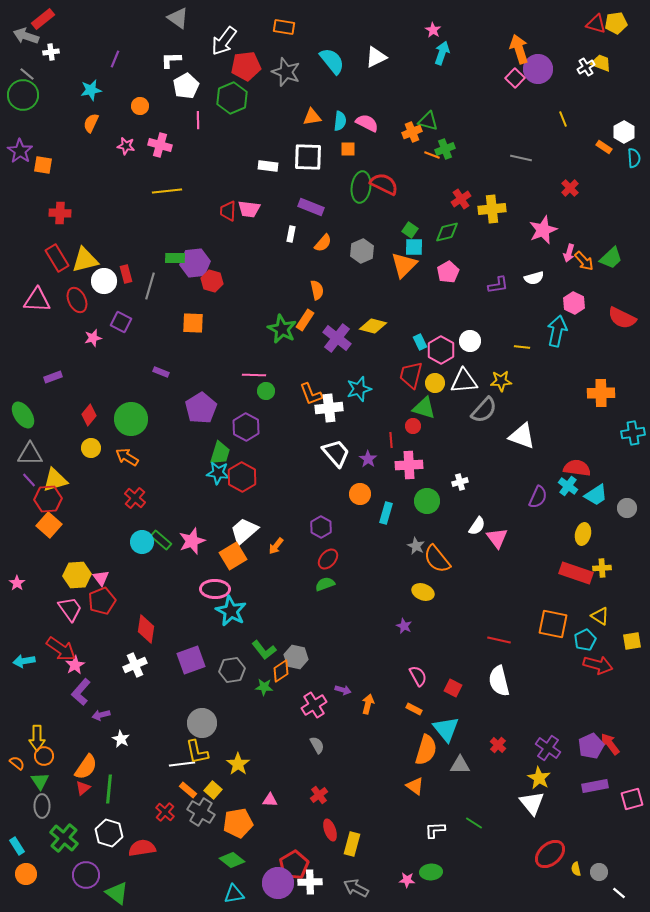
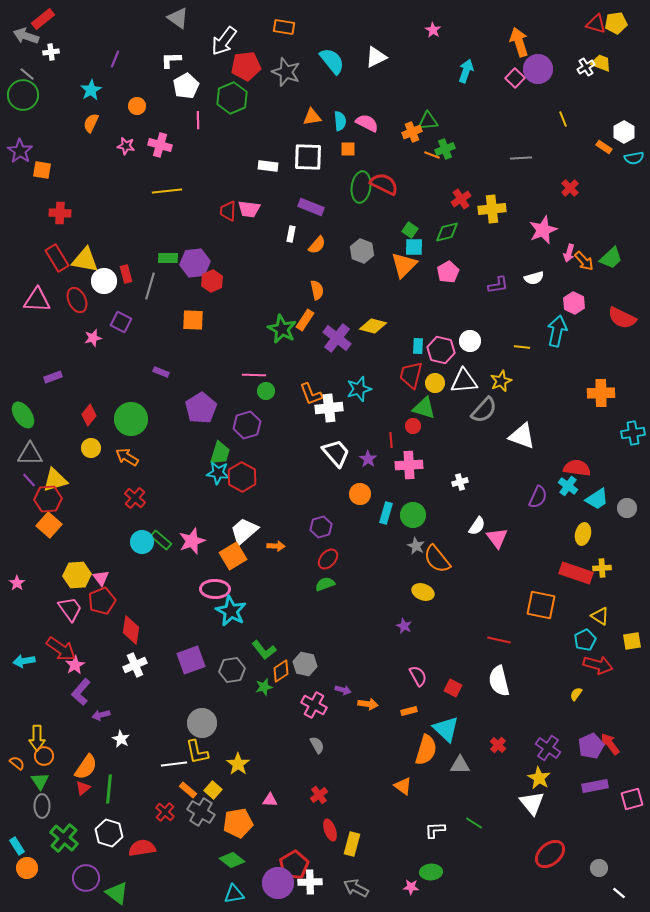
orange arrow at (519, 49): moved 7 px up
cyan arrow at (442, 53): moved 24 px right, 18 px down
cyan star at (91, 90): rotated 20 degrees counterclockwise
orange circle at (140, 106): moved 3 px left
cyan semicircle at (340, 121): rotated 12 degrees counterclockwise
green triangle at (428, 121): rotated 20 degrees counterclockwise
gray line at (521, 158): rotated 15 degrees counterclockwise
cyan semicircle at (634, 158): rotated 84 degrees clockwise
orange square at (43, 165): moved 1 px left, 5 px down
orange semicircle at (323, 243): moved 6 px left, 2 px down
gray hexagon at (362, 251): rotated 15 degrees counterclockwise
green rectangle at (175, 258): moved 7 px left
yellow triangle at (85, 260): rotated 24 degrees clockwise
red hexagon at (212, 281): rotated 20 degrees clockwise
orange square at (193, 323): moved 3 px up
cyan rectangle at (420, 342): moved 2 px left, 4 px down; rotated 28 degrees clockwise
pink hexagon at (441, 350): rotated 16 degrees counterclockwise
yellow star at (501, 381): rotated 20 degrees counterclockwise
purple hexagon at (246, 427): moved 1 px right, 2 px up; rotated 16 degrees clockwise
cyan trapezoid at (596, 495): moved 1 px right, 4 px down
green circle at (427, 501): moved 14 px left, 14 px down
purple hexagon at (321, 527): rotated 15 degrees clockwise
orange arrow at (276, 546): rotated 126 degrees counterclockwise
orange square at (553, 624): moved 12 px left, 19 px up
red diamond at (146, 629): moved 15 px left, 1 px down
gray hexagon at (296, 657): moved 9 px right, 7 px down
green star at (264, 687): rotated 18 degrees counterclockwise
orange arrow at (368, 704): rotated 84 degrees clockwise
pink cross at (314, 705): rotated 30 degrees counterclockwise
orange rectangle at (414, 709): moved 5 px left, 2 px down; rotated 42 degrees counterclockwise
cyan triangle at (446, 729): rotated 8 degrees counterclockwise
white line at (182, 764): moved 8 px left
orange triangle at (415, 786): moved 12 px left
yellow semicircle at (576, 869): moved 175 px up; rotated 48 degrees clockwise
gray circle at (599, 872): moved 4 px up
orange circle at (26, 874): moved 1 px right, 6 px up
purple circle at (86, 875): moved 3 px down
pink star at (407, 880): moved 4 px right, 7 px down
